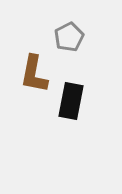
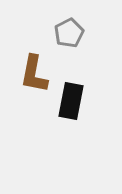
gray pentagon: moved 4 px up
